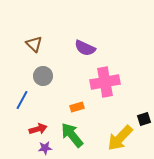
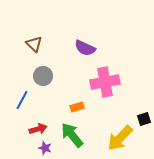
purple star: rotated 24 degrees clockwise
